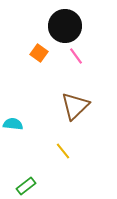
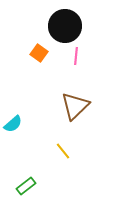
pink line: rotated 42 degrees clockwise
cyan semicircle: rotated 132 degrees clockwise
